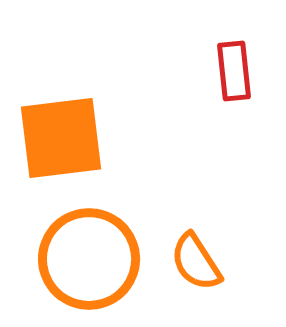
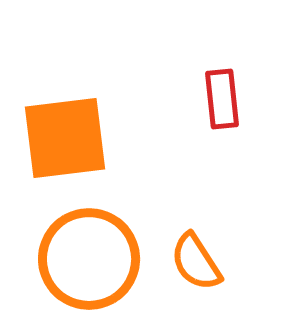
red rectangle: moved 12 px left, 28 px down
orange square: moved 4 px right
